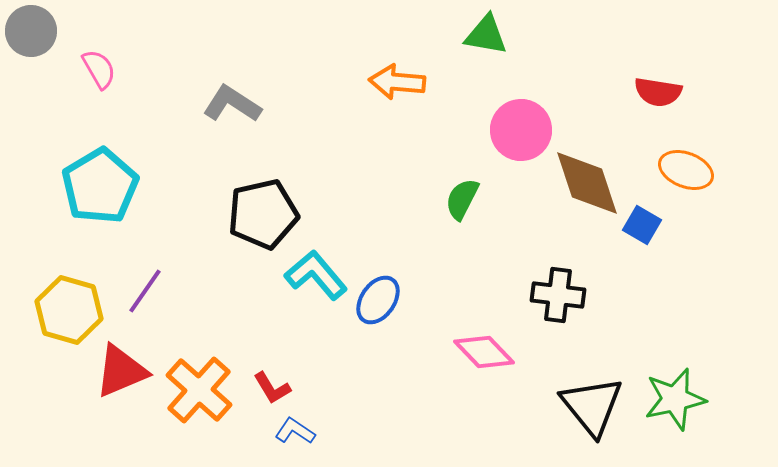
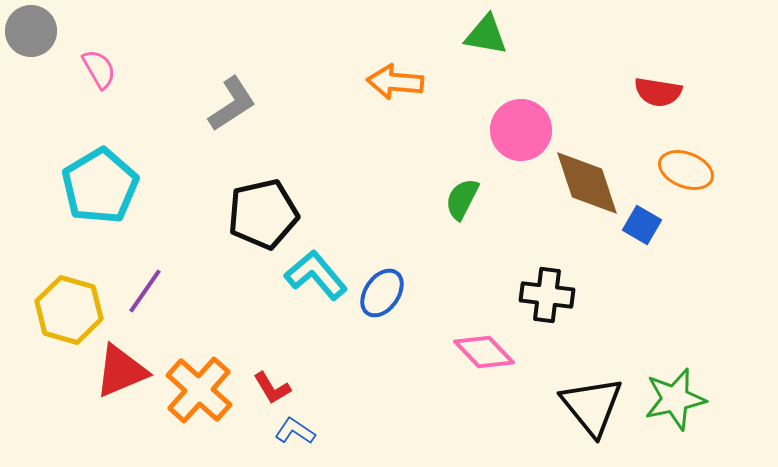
orange arrow: moved 2 px left
gray L-shape: rotated 114 degrees clockwise
black cross: moved 11 px left
blue ellipse: moved 4 px right, 7 px up
